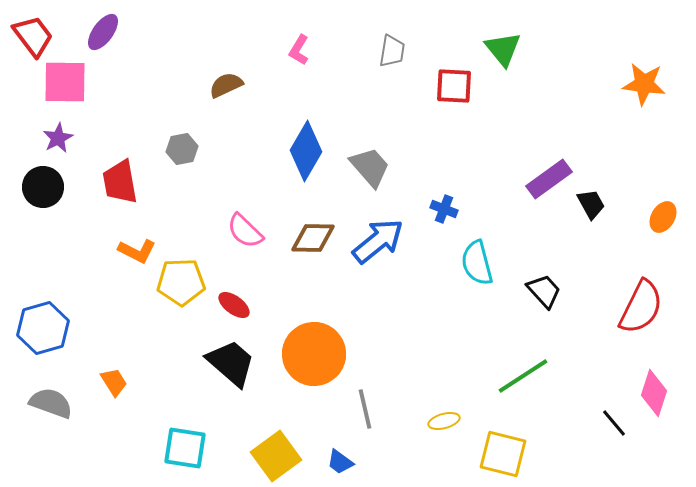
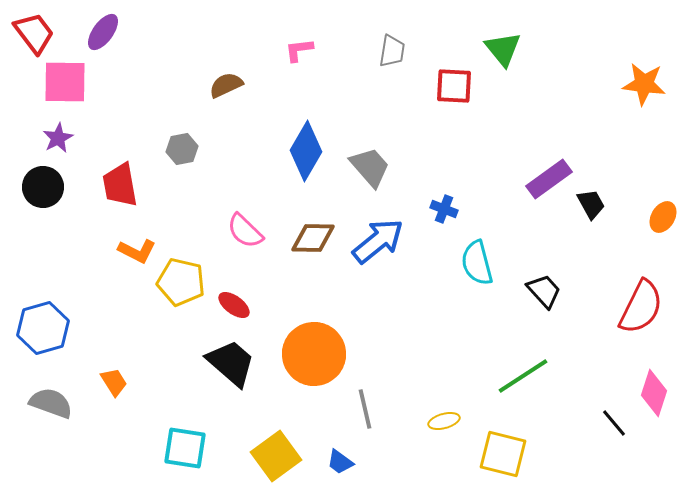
red trapezoid at (33, 36): moved 1 px right, 3 px up
pink L-shape at (299, 50): rotated 52 degrees clockwise
red trapezoid at (120, 182): moved 3 px down
yellow pentagon at (181, 282): rotated 15 degrees clockwise
